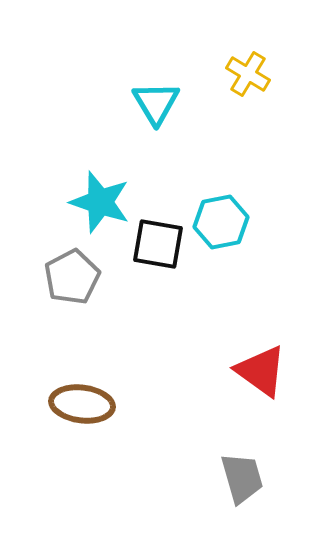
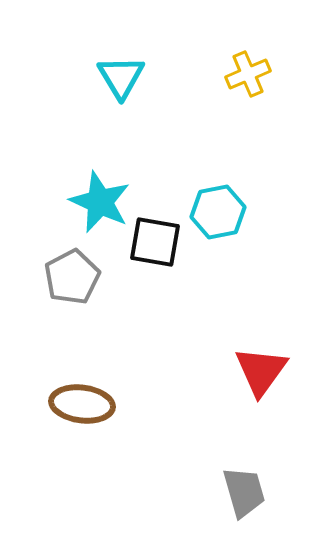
yellow cross: rotated 36 degrees clockwise
cyan triangle: moved 35 px left, 26 px up
cyan star: rotated 6 degrees clockwise
cyan hexagon: moved 3 px left, 10 px up
black square: moved 3 px left, 2 px up
red triangle: rotated 30 degrees clockwise
gray trapezoid: moved 2 px right, 14 px down
